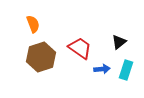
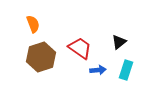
blue arrow: moved 4 px left, 1 px down
